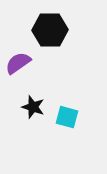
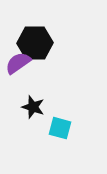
black hexagon: moved 15 px left, 13 px down
cyan square: moved 7 px left, 11 px down
